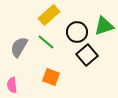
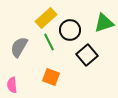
yellow rectangle: moved 3 px left, 3 px down
green triangle: moved 3 px up
black circle: moved 7 px left, 2 px up
green line: moved 3 px right; rotated 24 degrees clockwise
